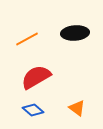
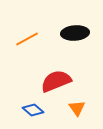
red semicircle: moved 20 px right, 4 px down; rotated 8 degrees clockwise
orange triangle: rotated 18 degrees clockwise
